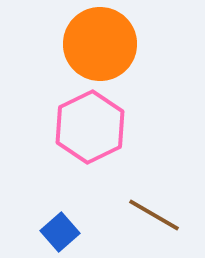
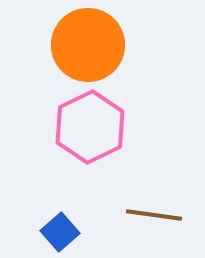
orange circle: moved 12 px left, 1 px down
brown line: rotated 22 degrees counterclockwise
